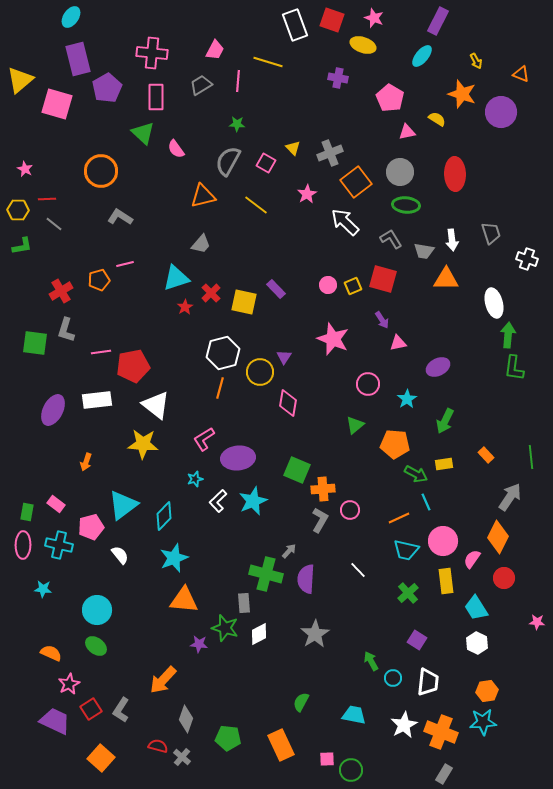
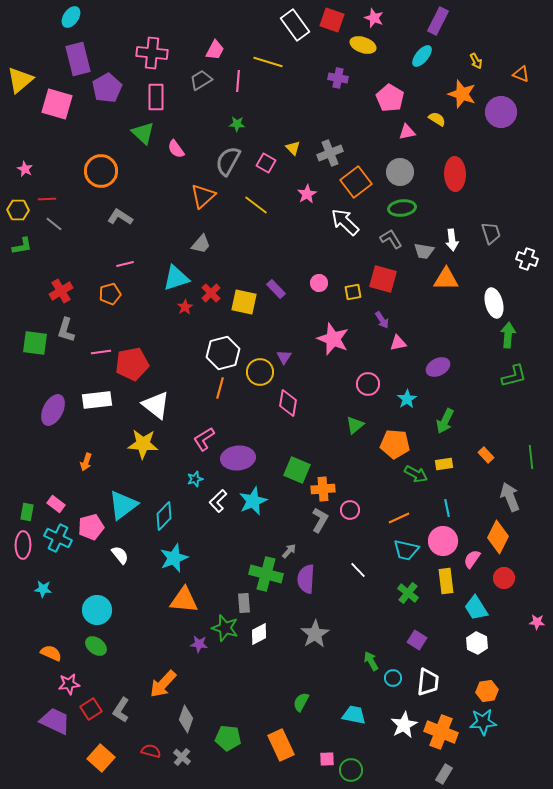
white rectangle at (295, 25): rotated 16 degrees counterclockwise
gray trapezoid at (201, 85): moved 5 px up
orange triangle at (203, 196): rotated 28 degrees counterclockwise
green ellipse at (406, 205): moved 4 px left, 3 px down; rotated 12 degrees counterclockwise
orange pentagon at (99, 280): moved 11 px right, 14 px down
pink circle at (328, 285): moved 9 px left, 2 px up
yellow square at (353, 286): moved 6 px down; rotated 12 degrees clockwise
red pentagon at (133, 366): moved 1 px left, 2 px up
green L-shape at (514, 368): moved 8 px down; rotated 112 degrees counterclockwise
gray arrow at (510, 497): rotated 56 degrees counterclockwise
cyan line at (426, 502): moved 21 px right, 6 px down; rotated 12 degrees clockwise
cyan cross at (59, 545): moved 1 px left, 7 px up; rotated 12 degrees clockwise
green cross at (408, 593): rotated 10 degrees counterclockwise
orange arrow at (163, 680): moved 4 px down
pink star at (69, 684): rotated 20 degrees clockwise
red semicircle at (158, 746): moved 7 px left, 5 px down
